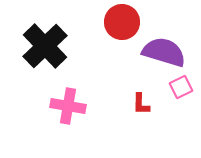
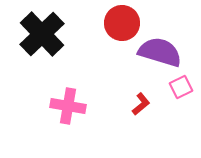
red circle: moved 1 px down
black cross: moved 3 px left, 12 px up
purple semicircle: moved 4 px left
red L-shape: rotated 130 degrees counterclockwise
